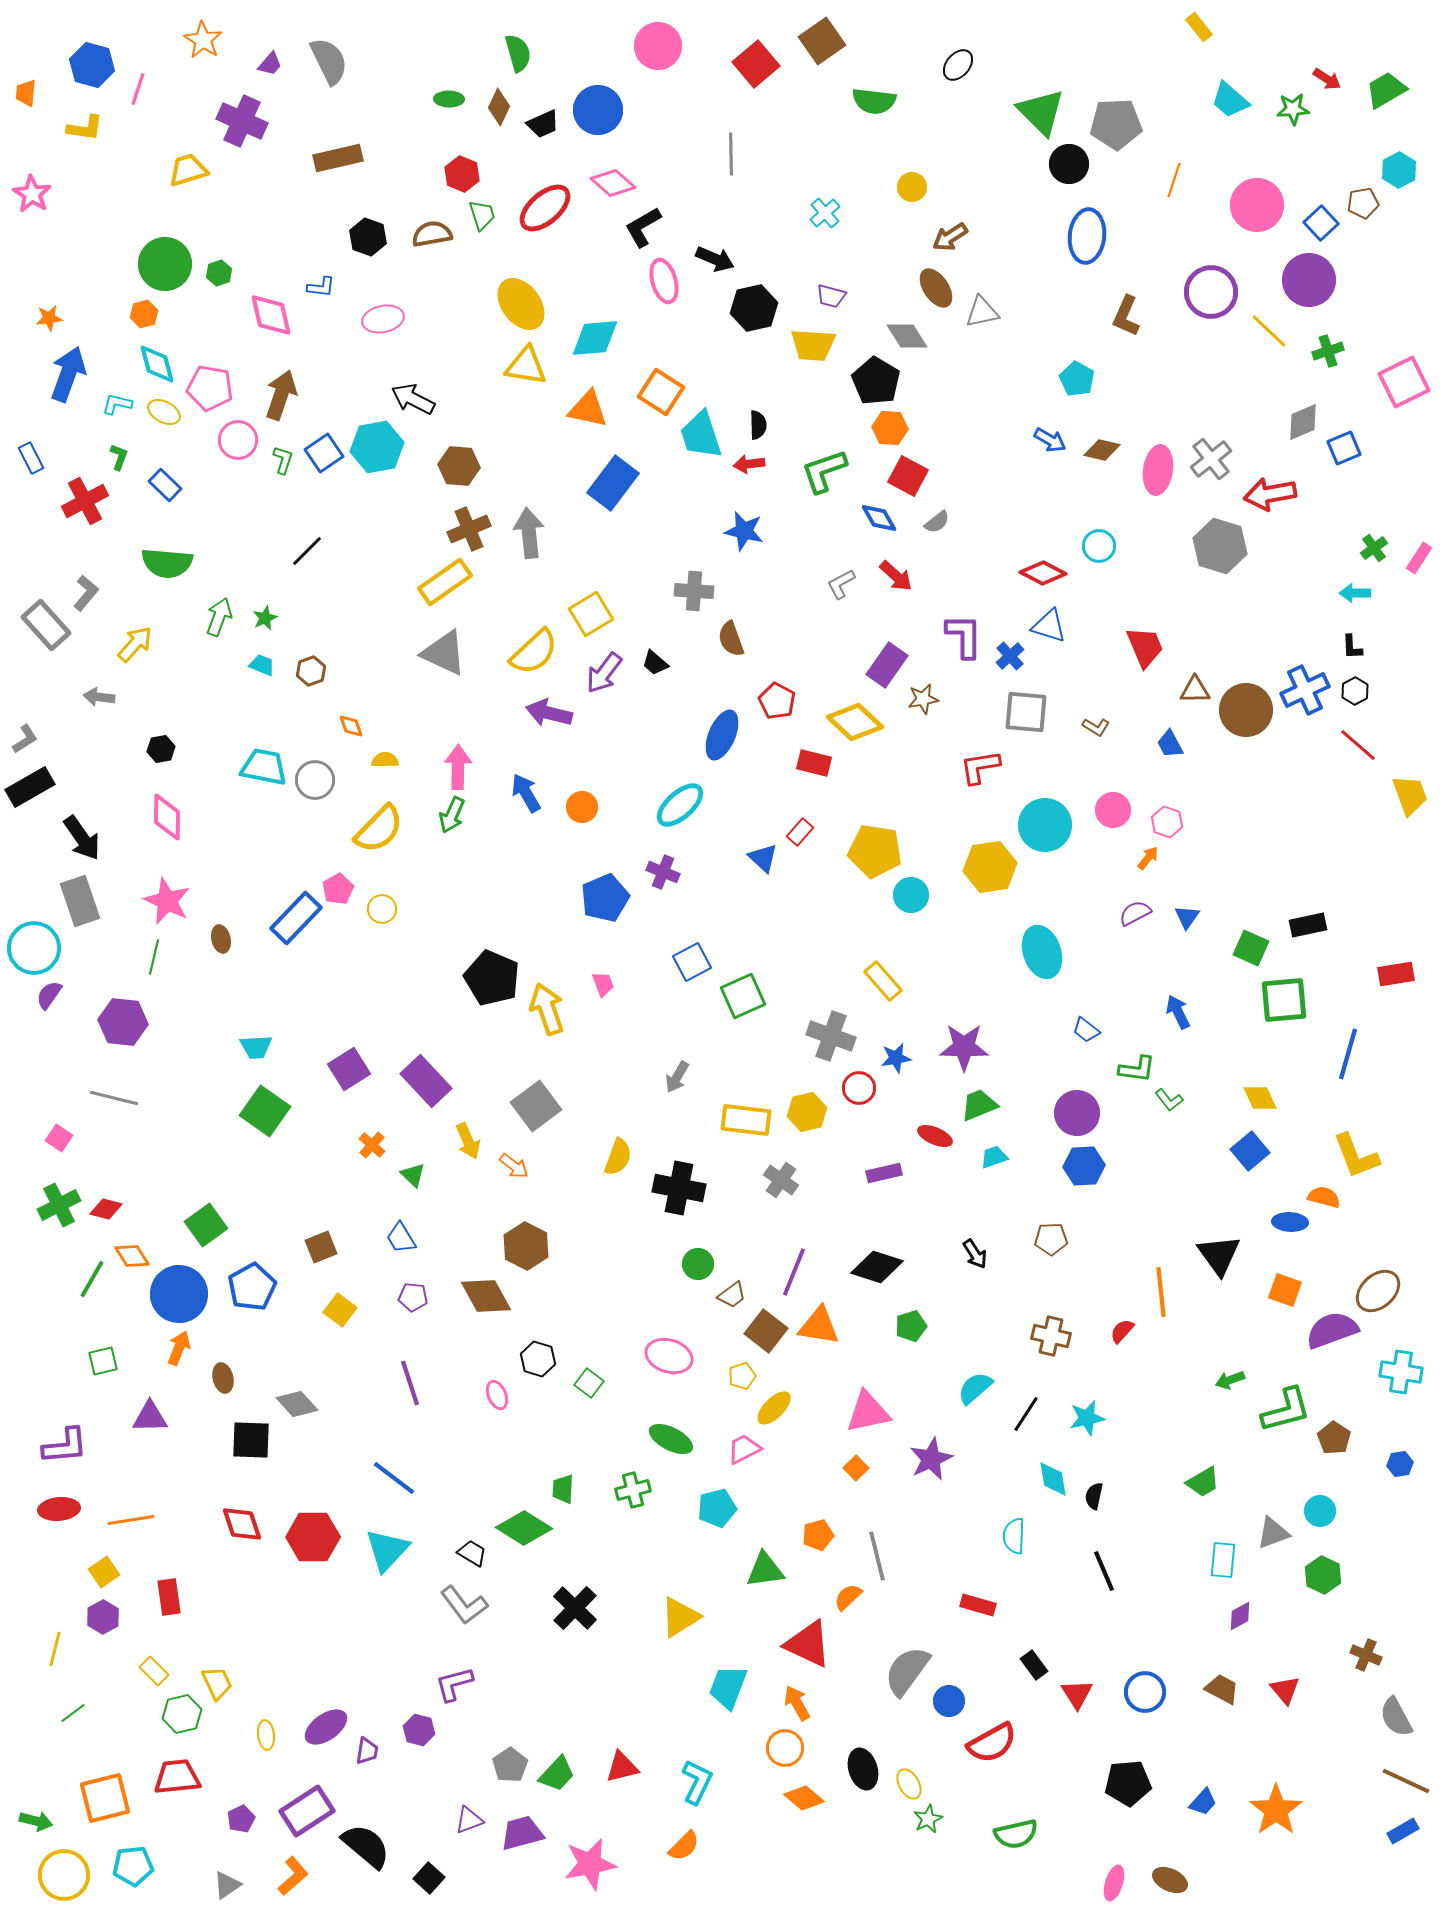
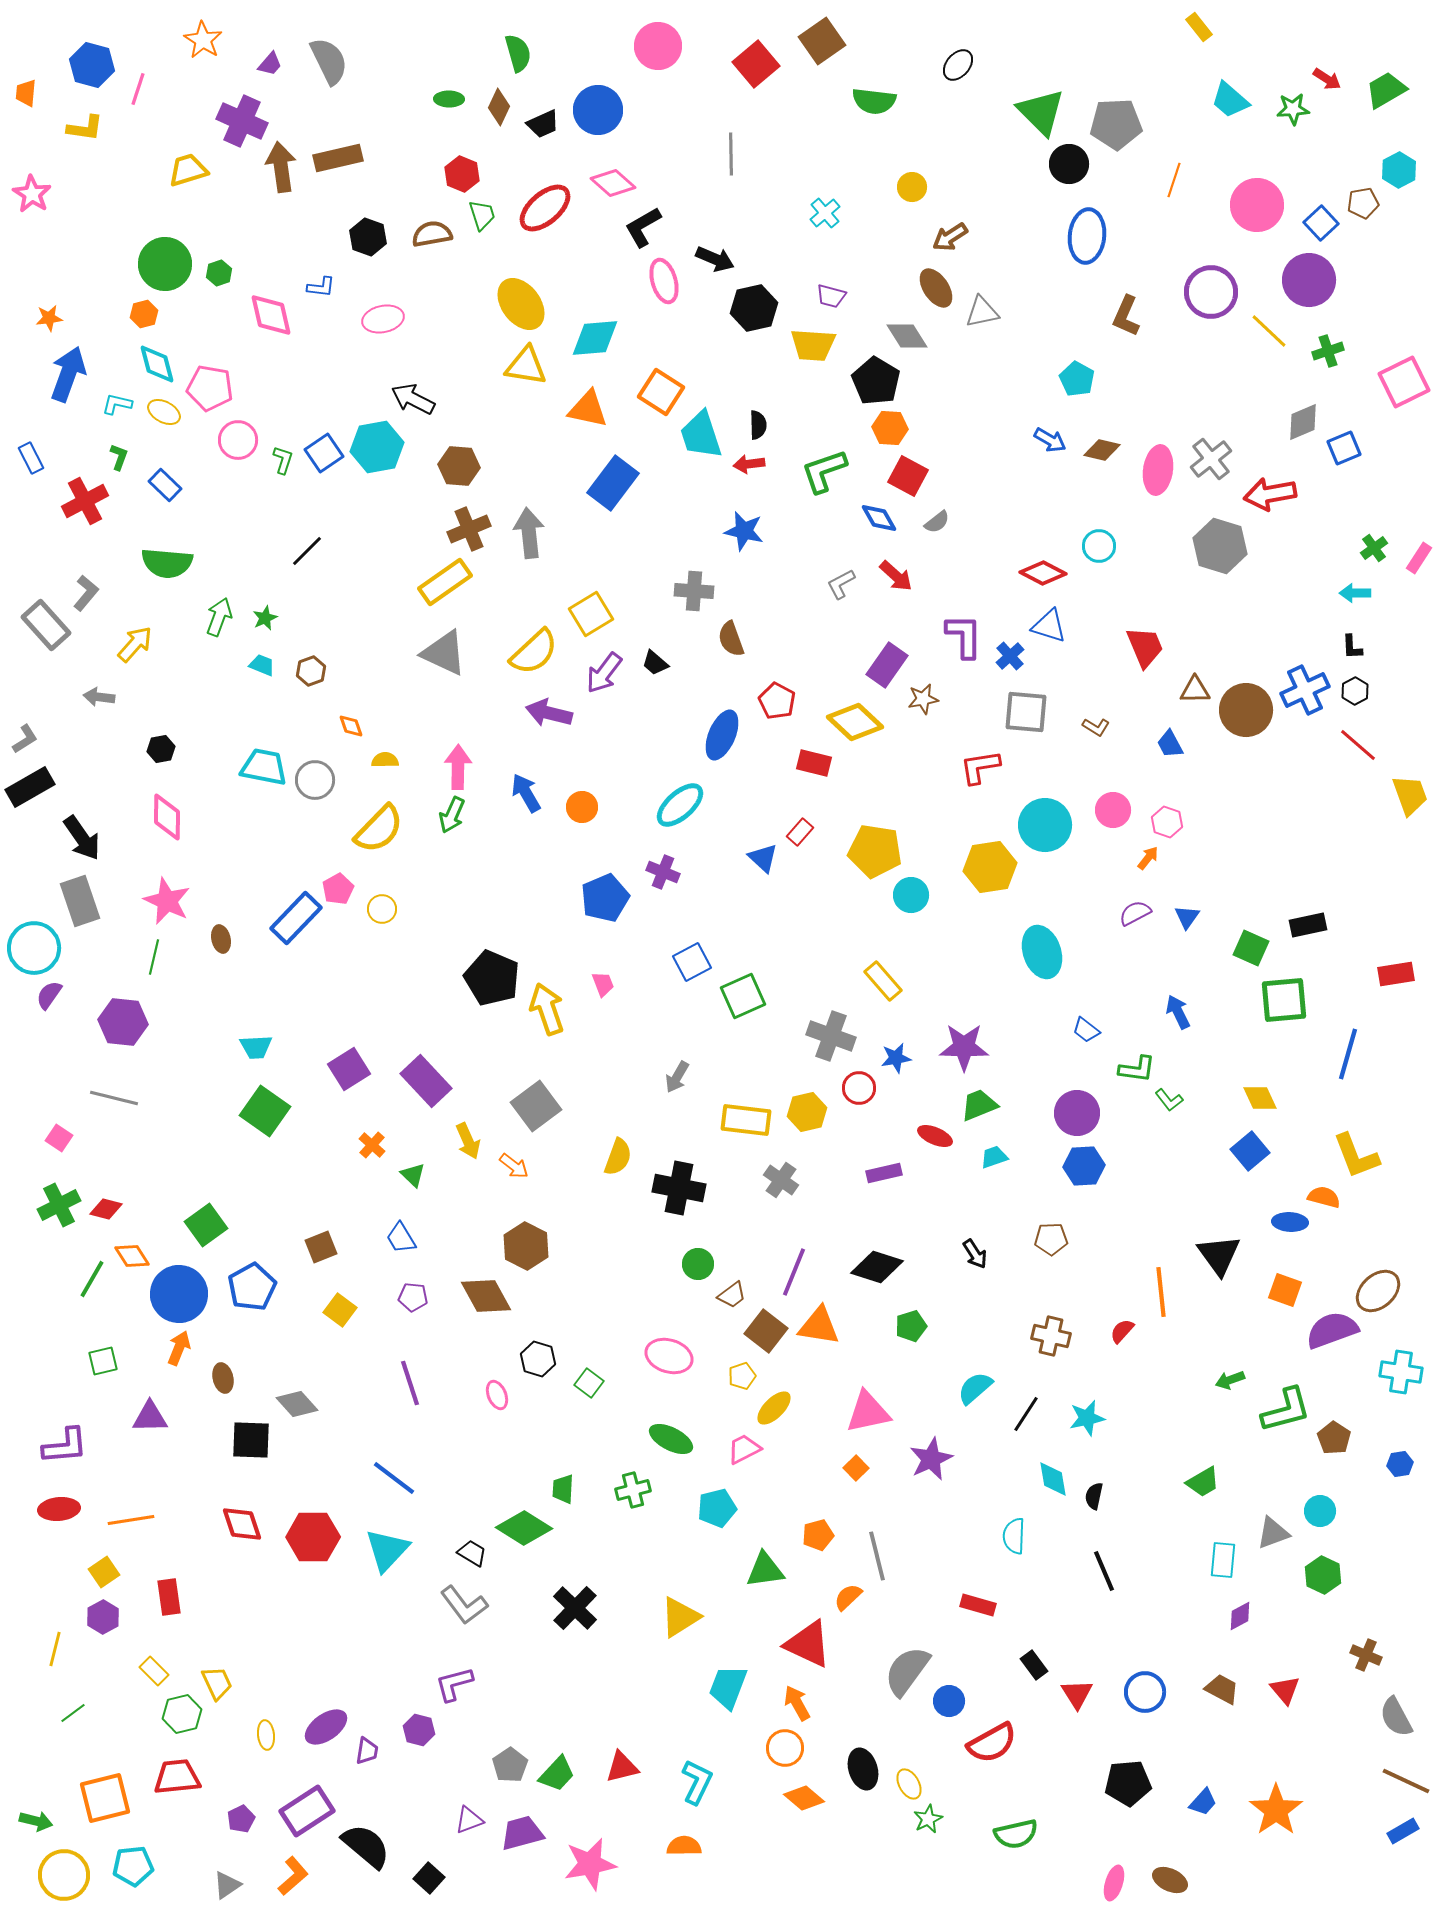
brown arrow at (281, 395): moved 228 px up; rotated 27 degrees counterclockwise
orange semicircle at (684, 1846): rotated 136 degrees counterclockwise
